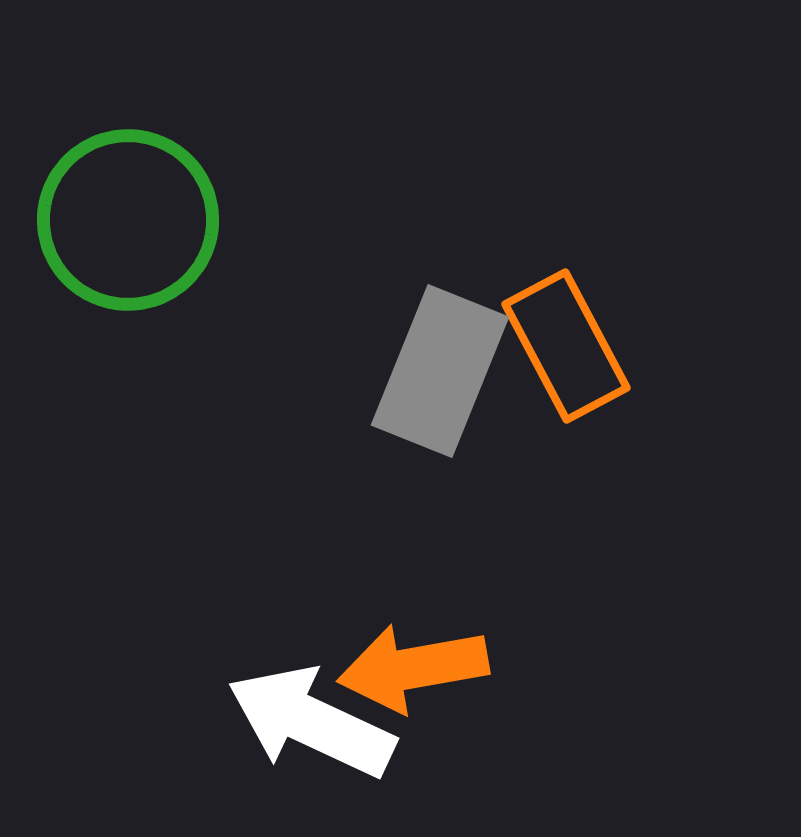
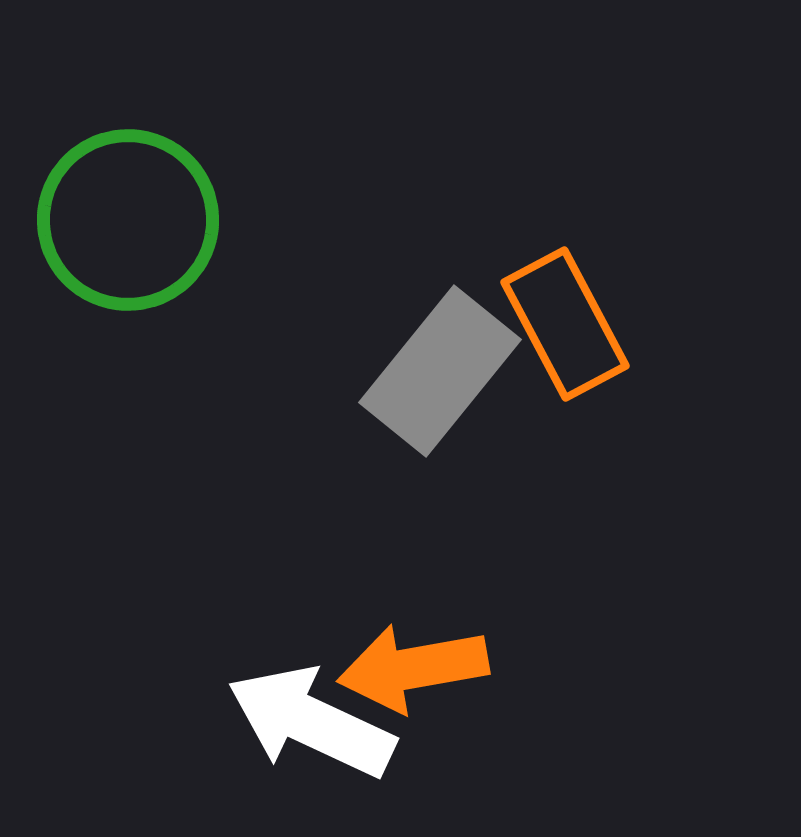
orange rectangle: moved 1 px left, 22 px up
gray rectangle: rotated 17 degrees clockwise
